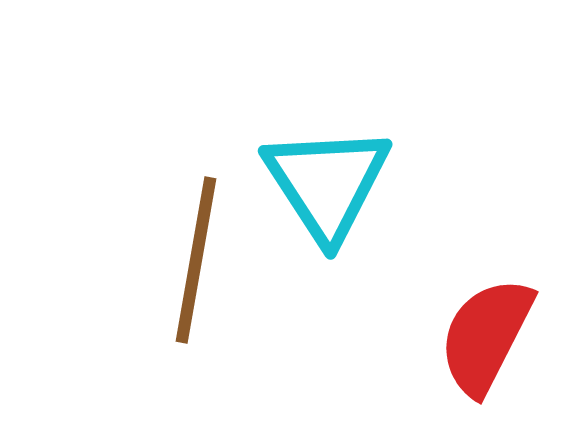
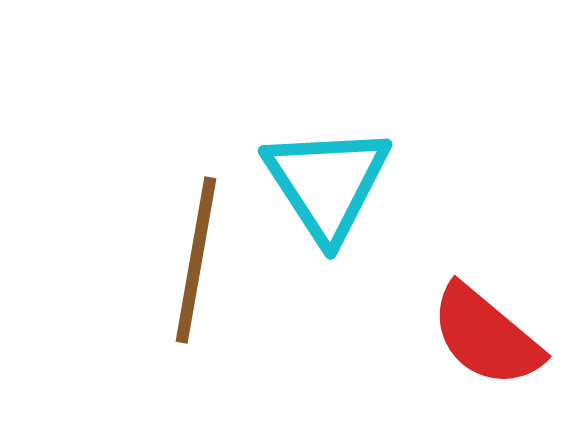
red semicircle: rotated 77 degrees counterclockwise
